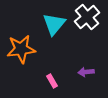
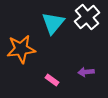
cyan triangle: moved 1 px left, 1 px up
pink rectangle: moved 1 px up; rotated 24 degrees counterclockwise
